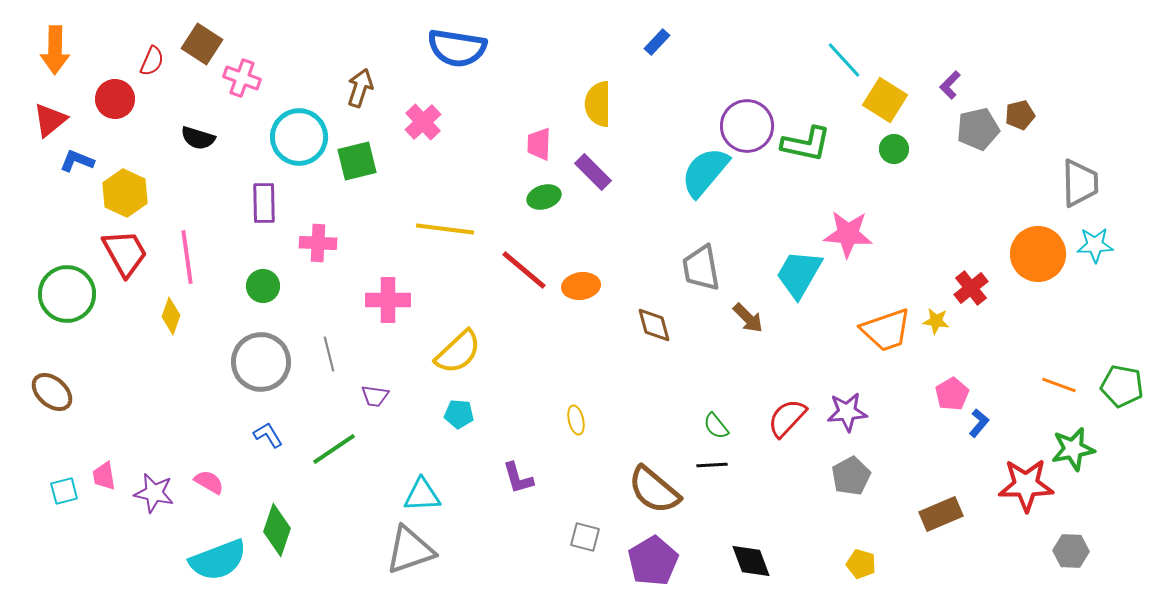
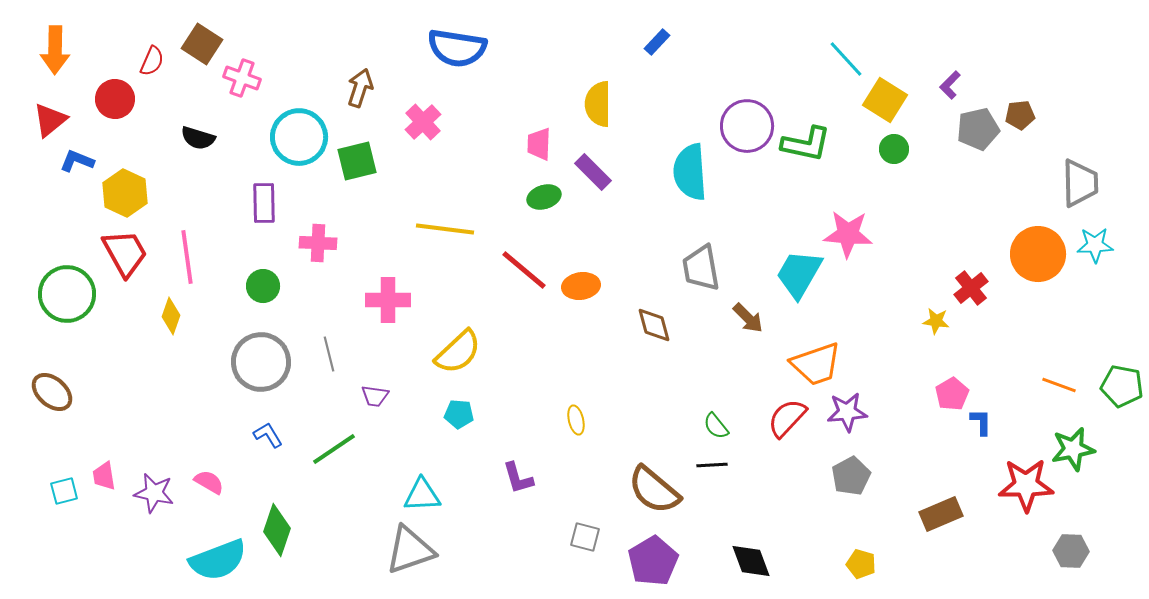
cyan line at (844, 60): moved 2 px right, 1 px up
brown pentagon at (1020, 115): rotated 8 degrees clockwise
cyan semicircle at (705, 172): moved 15 px left; rotated 44 degrees counterclockwise
orange trapezoid at (886, 330): moved 70 px left, 34 px down
blue L-shape at (979, 423): moved 2 px right, 1 px up; rotated 40 degrees counterclockwise
